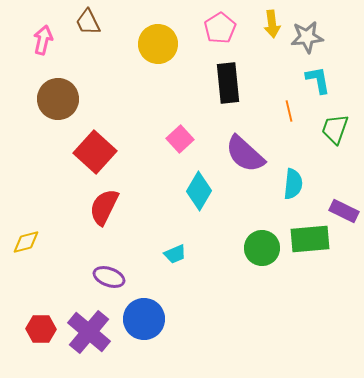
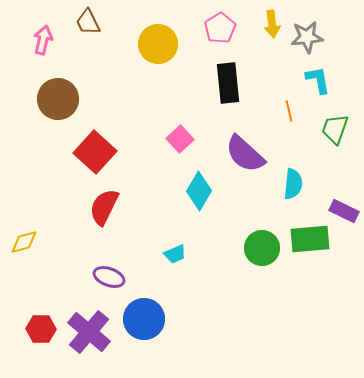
yellow diamond: moved 2 px left
